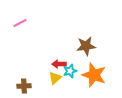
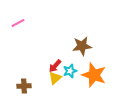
pink line: moved 2 px left
brown star: moved 4 px left
red arrow: moved 4 px left, 2 px down; rotated 48 degrees counterclockwise
